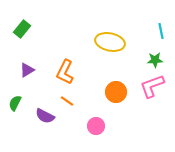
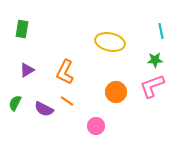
green rectangle: rotated 30 degrees counterclockwise
purple semicircle: moved 1 px left, 7 px up
